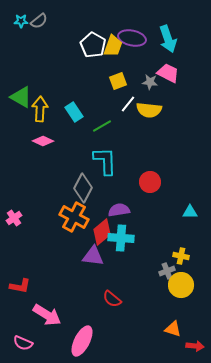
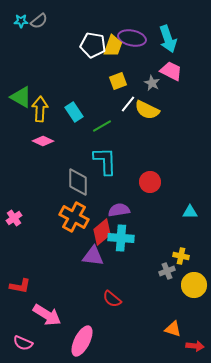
white pentagon: rotated 20 degrees counterclockwise
pink trapezoid: moved 3 px right, 2 px up
gray star: moved 2 px right, 1 px down; rotated 21 degrees clockwise
yellow semicircle: moved 2 px left; rotated 20 degrees clockwise
gray diamond: moved 5 px left, 6 px up; rotated 28 degrees counterclockwise
yellow circle: moved 13 px right
